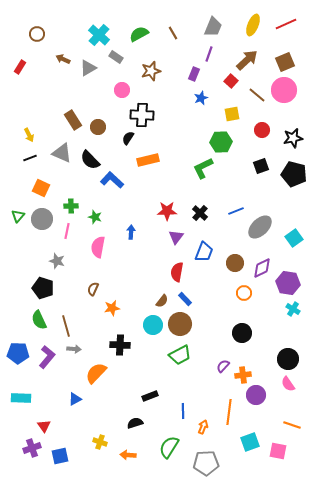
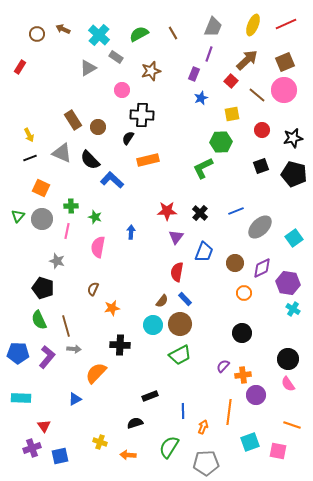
brown arrow at (63, 59): moved 30 px up
